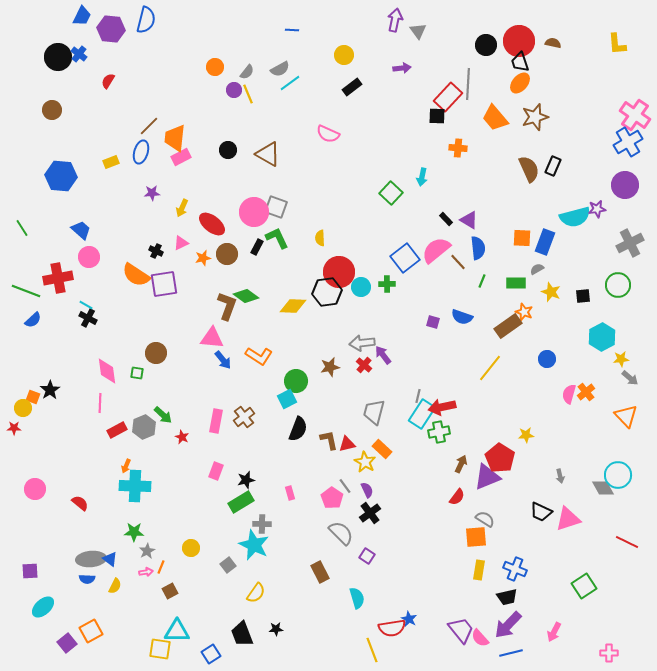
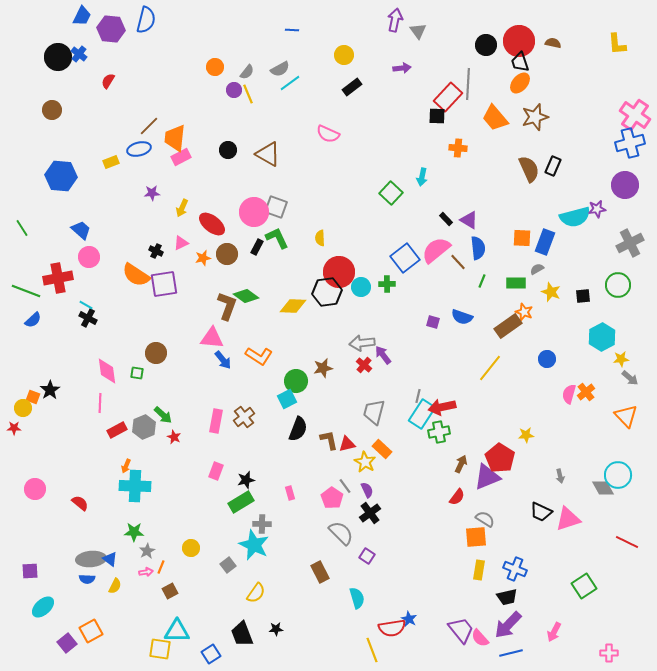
blue cross at (628, 142): moved 2 px right, 1 px down; rotated 16 degrees clockwise
blue ellipse at (141, 152): moved 2 px left, 3 px up; rotated 60 degrees clockwise
brown star at (330, 367): moved 7 px left, 1 px down
red star at (182, 437): moved 8 px left
